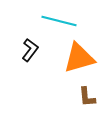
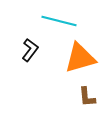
orange triangle: moved 1 px right
